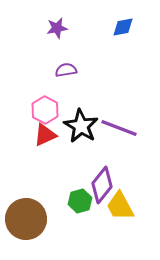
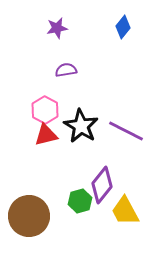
blue diamond: rotated 40 degrees counterclockwise
purple line: moved 7 px right, 3 px down; rotated 6 degrees clockwise
red triangle: moved 1 px right; rotated 10 degrees clockwise
yellow trapezoid: moved 5 px right, 5 px down
brown circle: moved 3 px right, 3 px up
